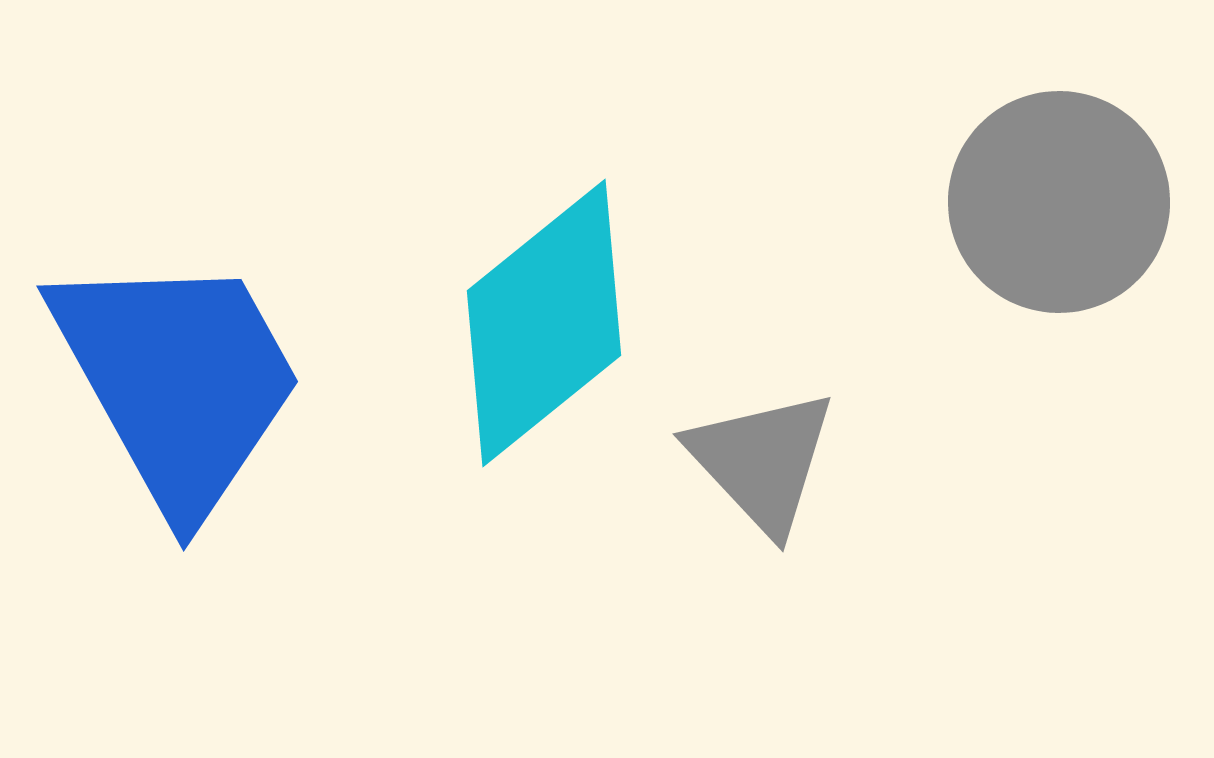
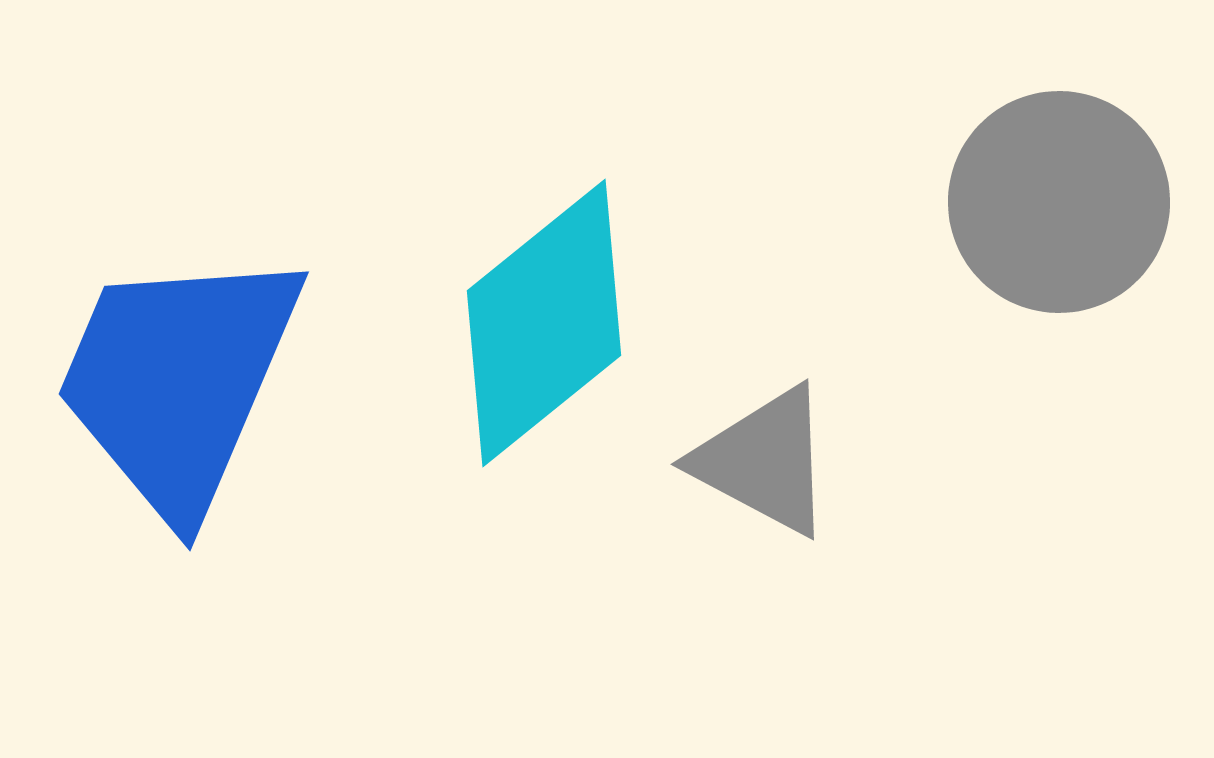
blue trapezoid: rotated 128 degrees counterclockwise
gray triangle: moved 2 px right; rotated 19 degrees counterclockwise
